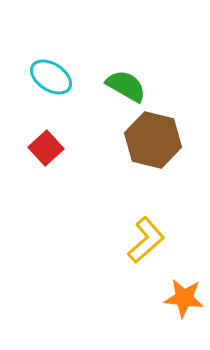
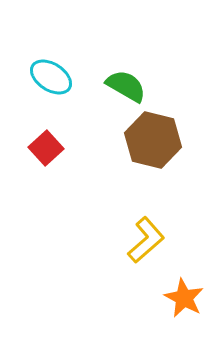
orange star: rotated 21 degrees clockwise
